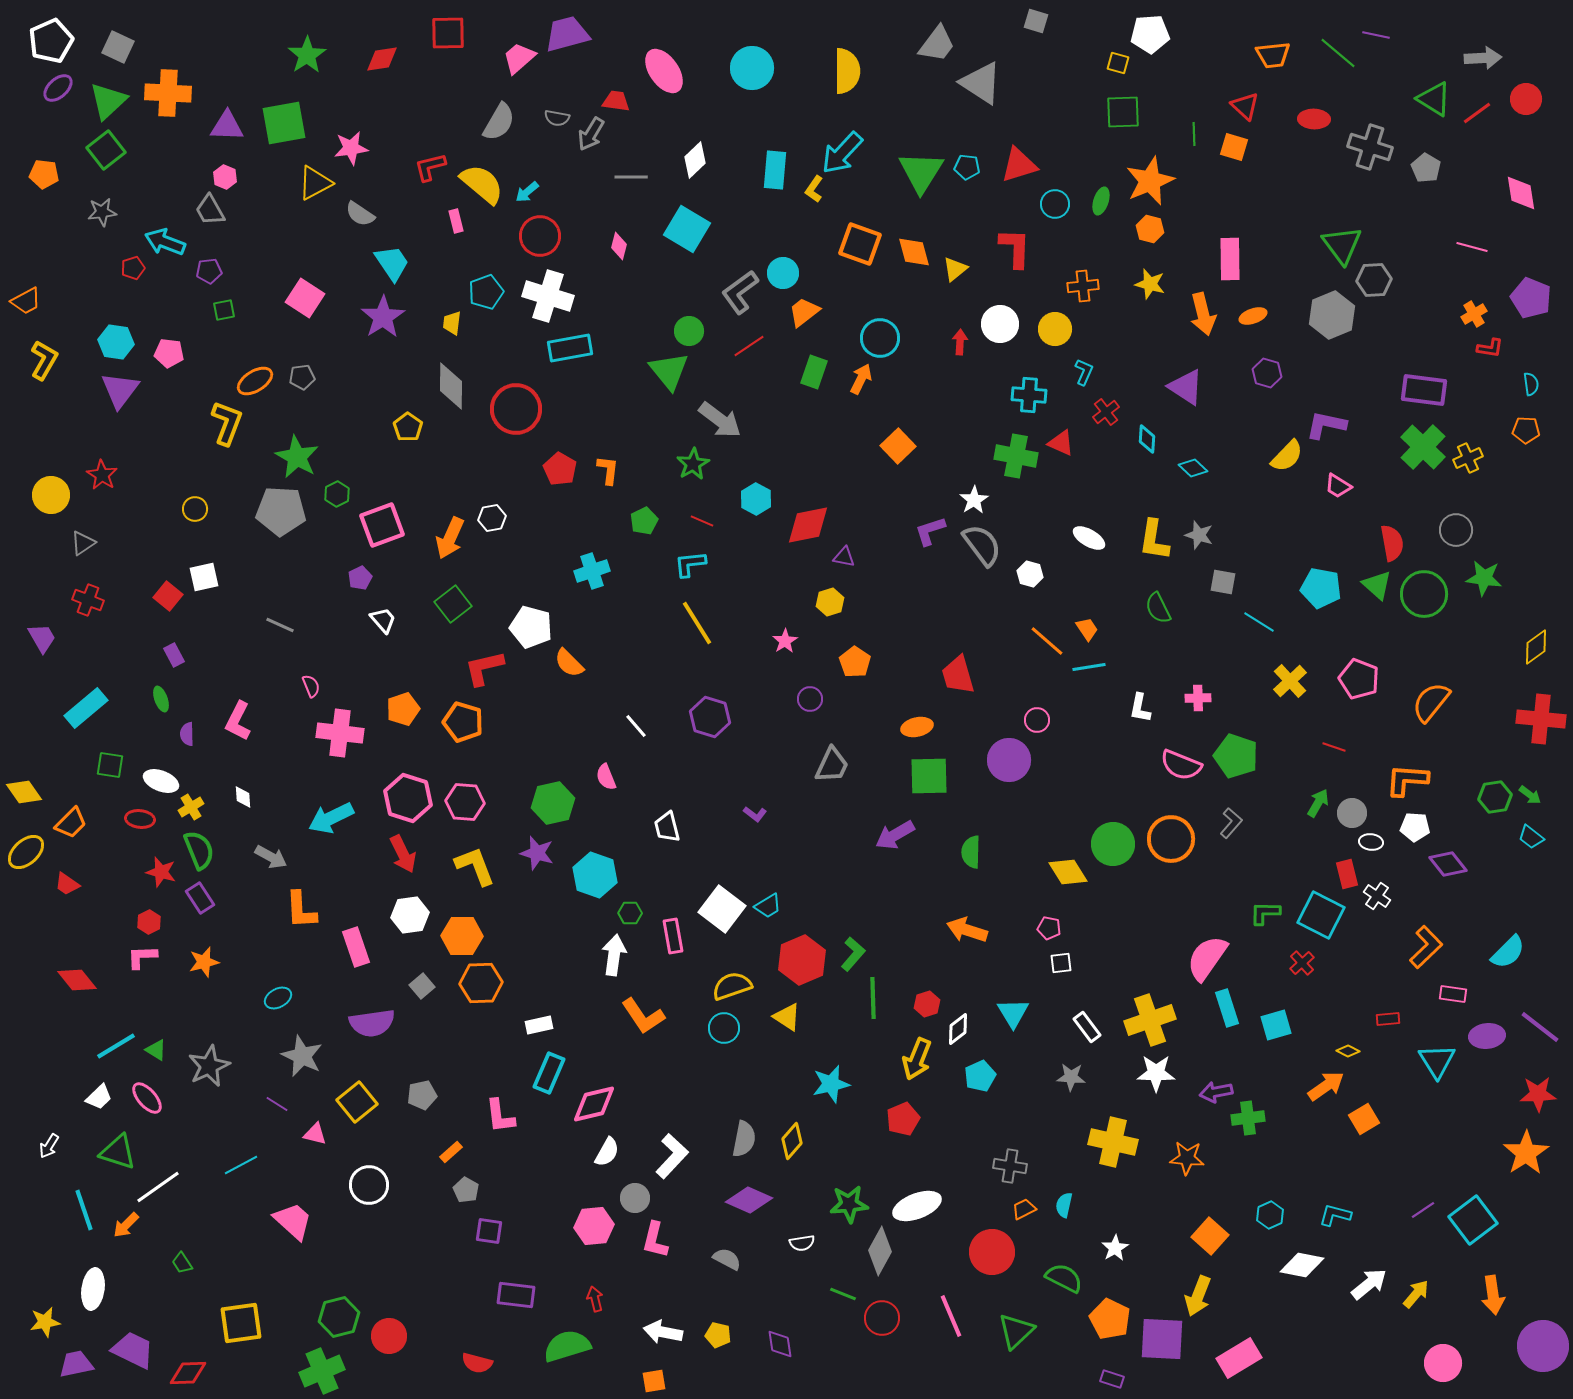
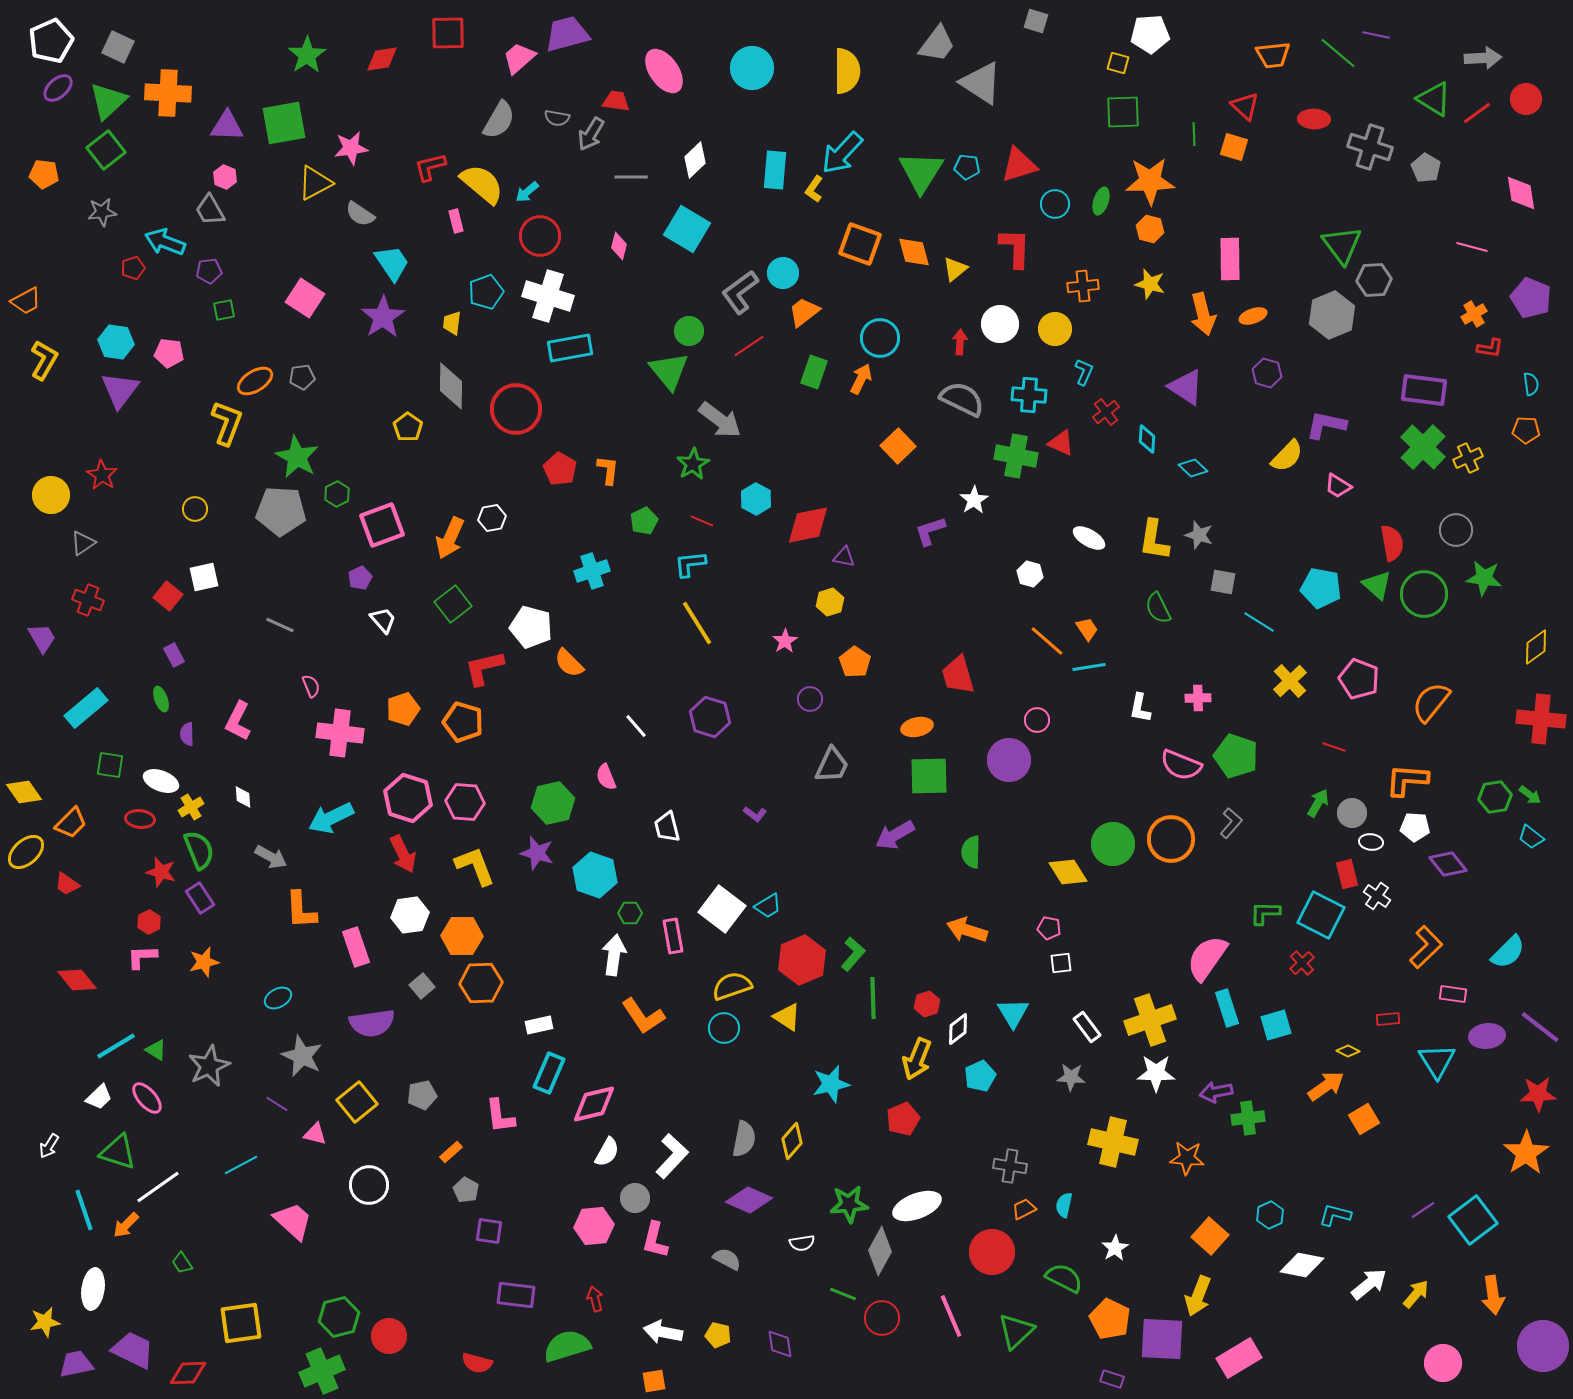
gray semicircle at (499, 122): moved 2 px up
orange star at (1150, 181): rotated 21 degrees clockwise
gray semicircle at (982, 545): moved 20 px left, 146 px up; rotated 27 degrees counterclockwise
